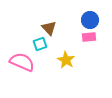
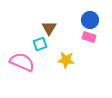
brown triangle: rotated 14 degrees clockwise
pink rectangle: rotated 24 degrees clockwise
yellow star: rotated 24 degrees counterclockwise
